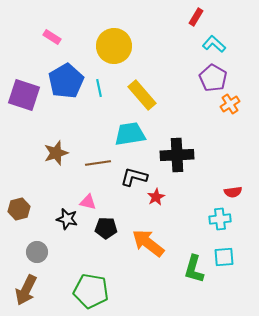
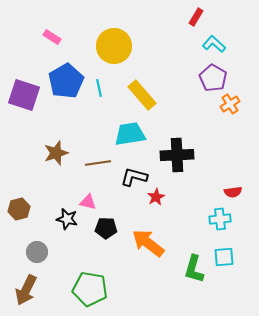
green pentagon: moved 1 px left, 2 px up
